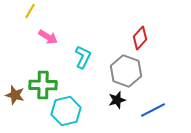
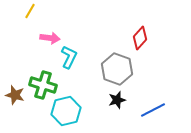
pink arrow: moved 2 px right, 1 px down; rotated 24 degrees counterclockwise
cyan L-shape: moved 14 px left
gray hexagon: moved 9 px left, 2 px up
green cross: rotated 16 degrees clockwise
